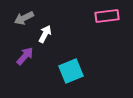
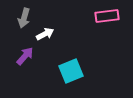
gray arrow: rotated 48 degrees counterclockwise
white arrow: rotated 36 degrees clockwise
